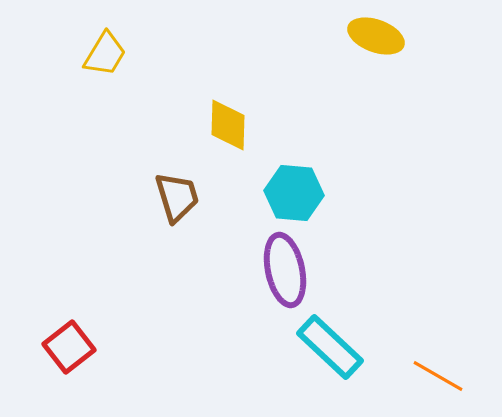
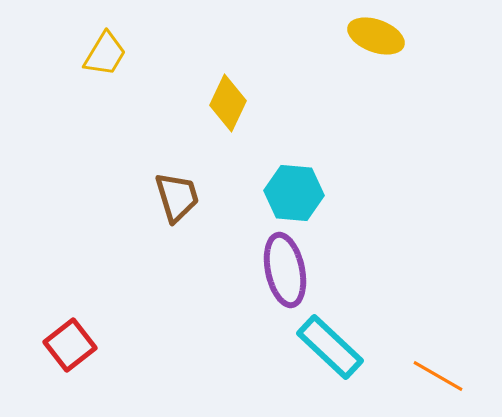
yellow diamond: moved 22 px up; rotated 24 degrees clockwise
red square: moved 1 px right, 2 px up
